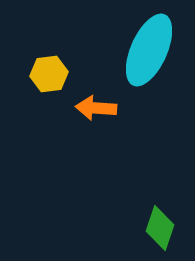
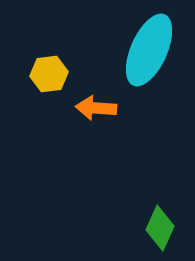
green diamond: rotated 6 degrees clockwise
